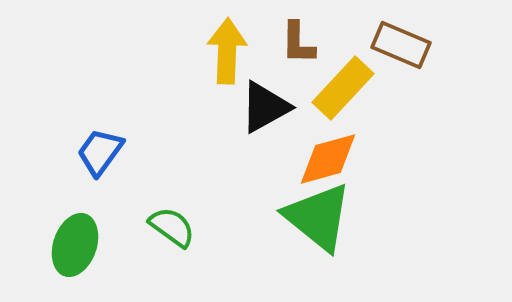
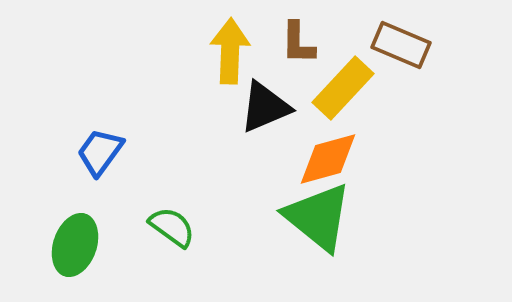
yellow arrow: moved 3 px right
black triangle: rotated 6 degrees clockwise
